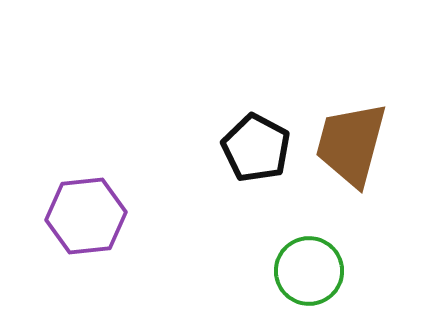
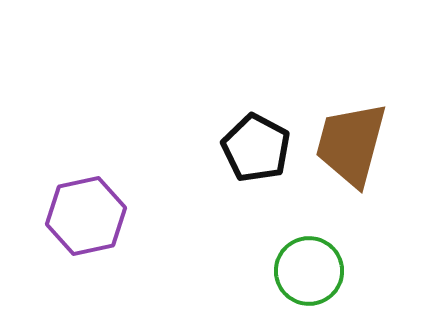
purple hexagon: rotated 6 degrees counterclockwise
